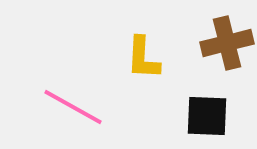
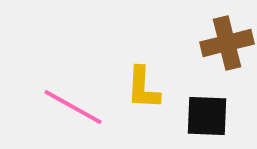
yellow L-shape: moved 30 px down
